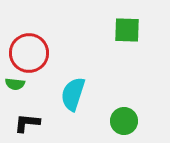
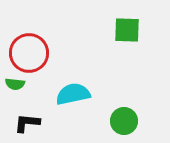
cyan semicircle: rotated 60 degrees clockwise
